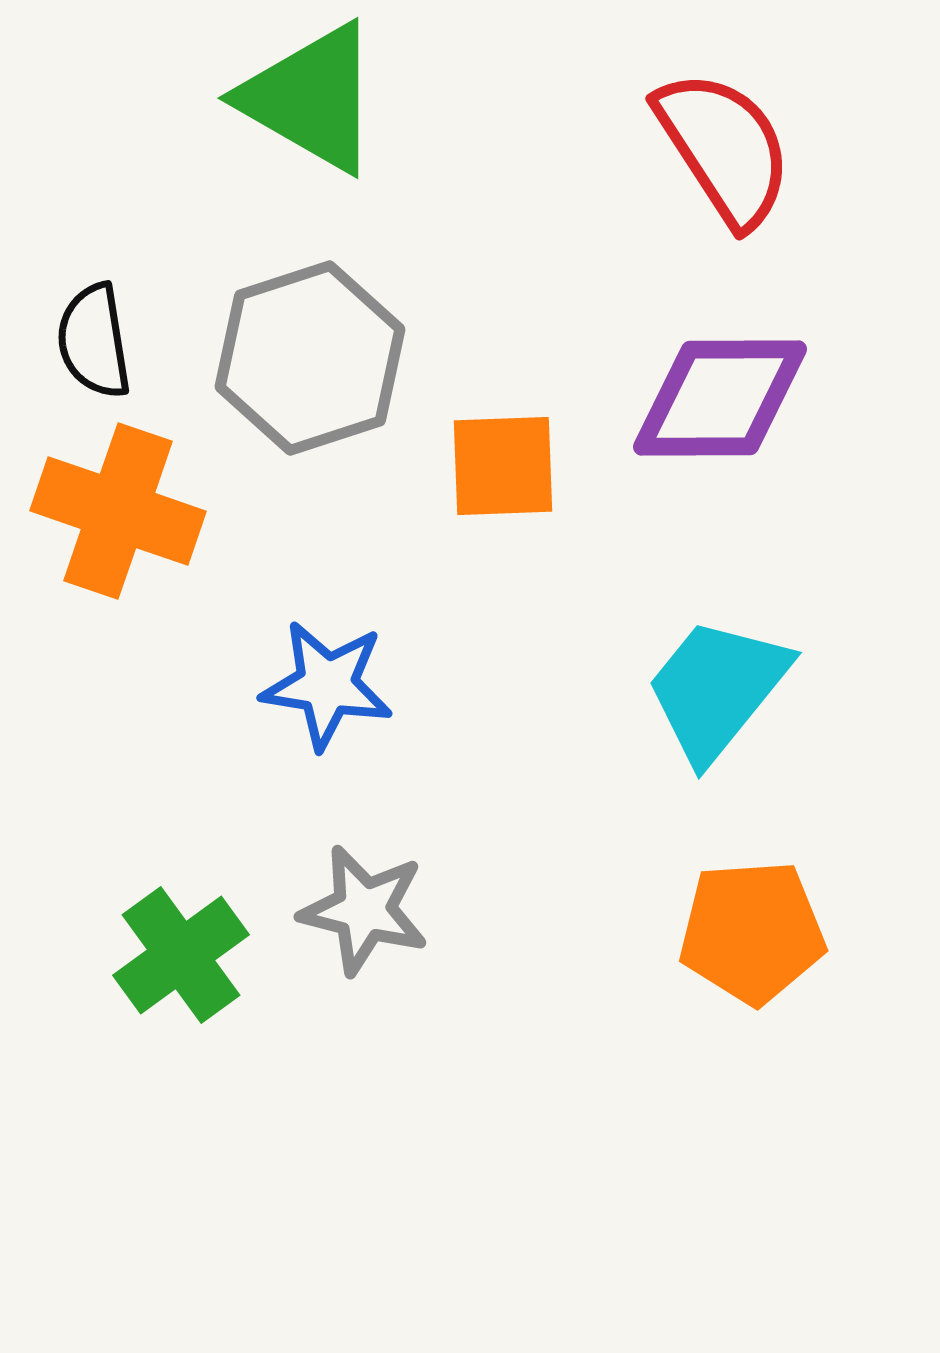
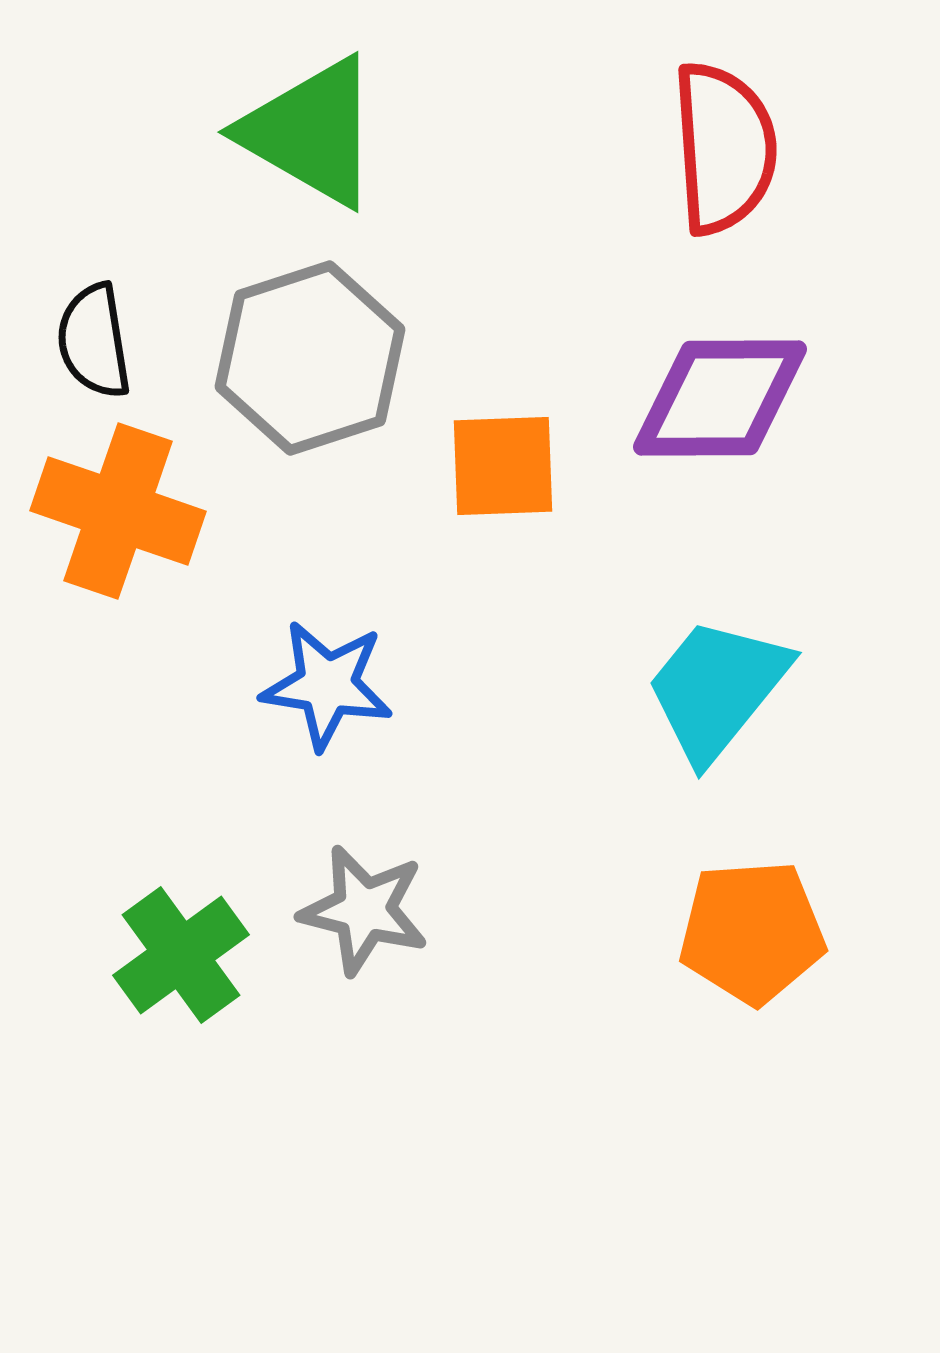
green triangle: moved 34 px down
red semicircle: rotated 29 degrees clockwise
